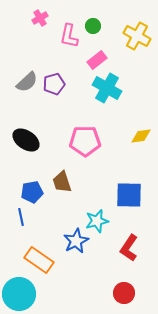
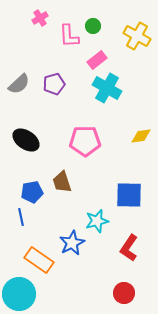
pink L-shape: rotated 15 degrees counterclockwise
gray semicircle: moved 8 px left, 2 px down
blue star: moved 4 px left, 2 px down
